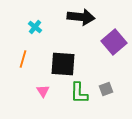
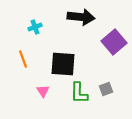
cyan cross: rotated 32 degrees clockwise
orange line: rotated 36 degrees counterclockwise
